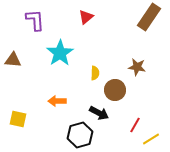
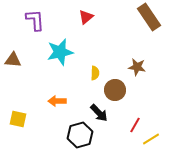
brown rectangle: rotated 68 degrees counterclockwise
cyan star: moved 1 px up; rotated 20 degrees clockwise
black arrow: rotated 18 degrees clockwise
